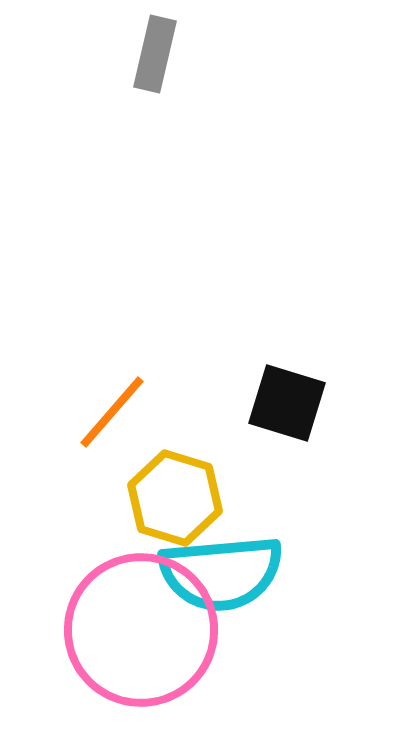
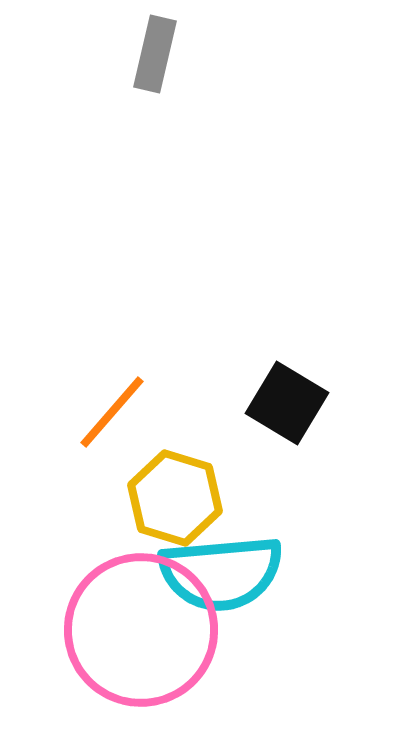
black square: rotated 14 degrees clockwise
